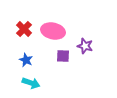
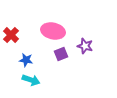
red cross: moved 13 px left, 6 px down
purple square: moved 2 px left, 2 px up; rotated 24 degrees counterclockwise
blue star: rotated 16 degrees counterclockwise
cyan arrow: moved 3 px up
